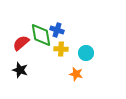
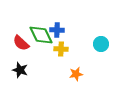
blue cross: rotated 16 degrees counterclockwise
green diamond: rotated 15 degrees counterclockwise
red semicircle: rotated 96 degrees counterclockwise
cyan circle: moved 15 px right, 9 px up
orange star: rotated 24 degrees counterclockwise
